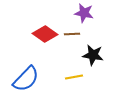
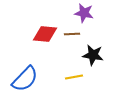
red diamond: rotated 30 degrees counterclockwise
blue semicircle: moved 1 px left
